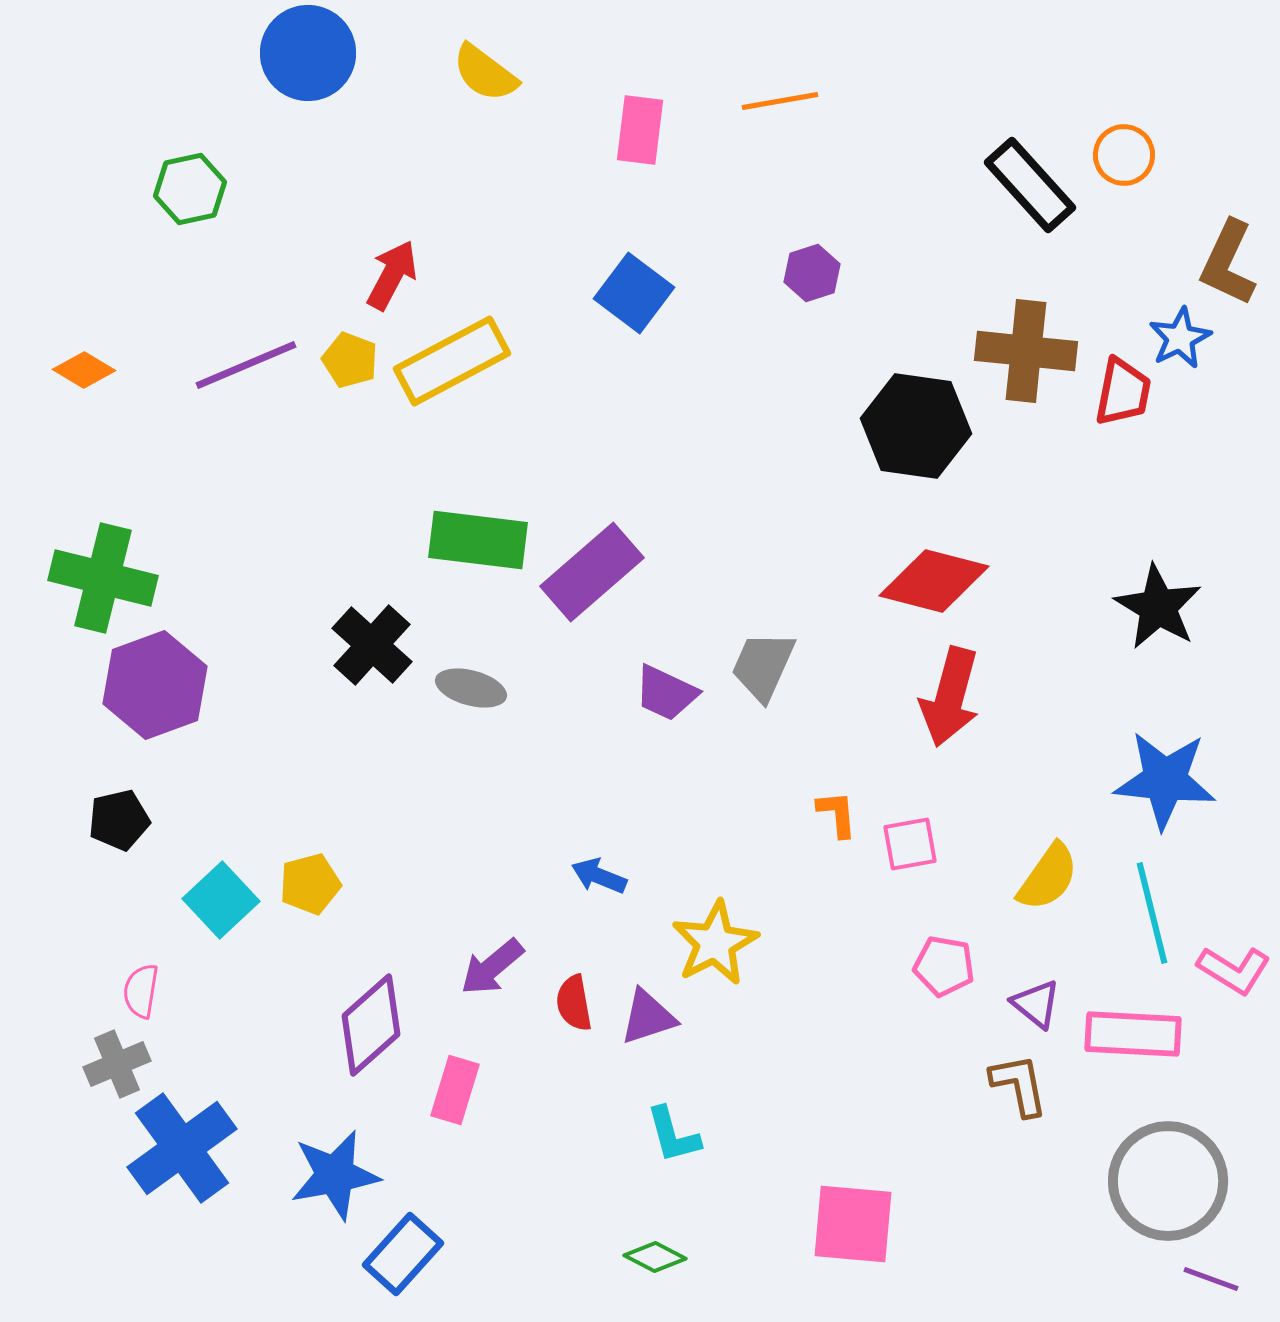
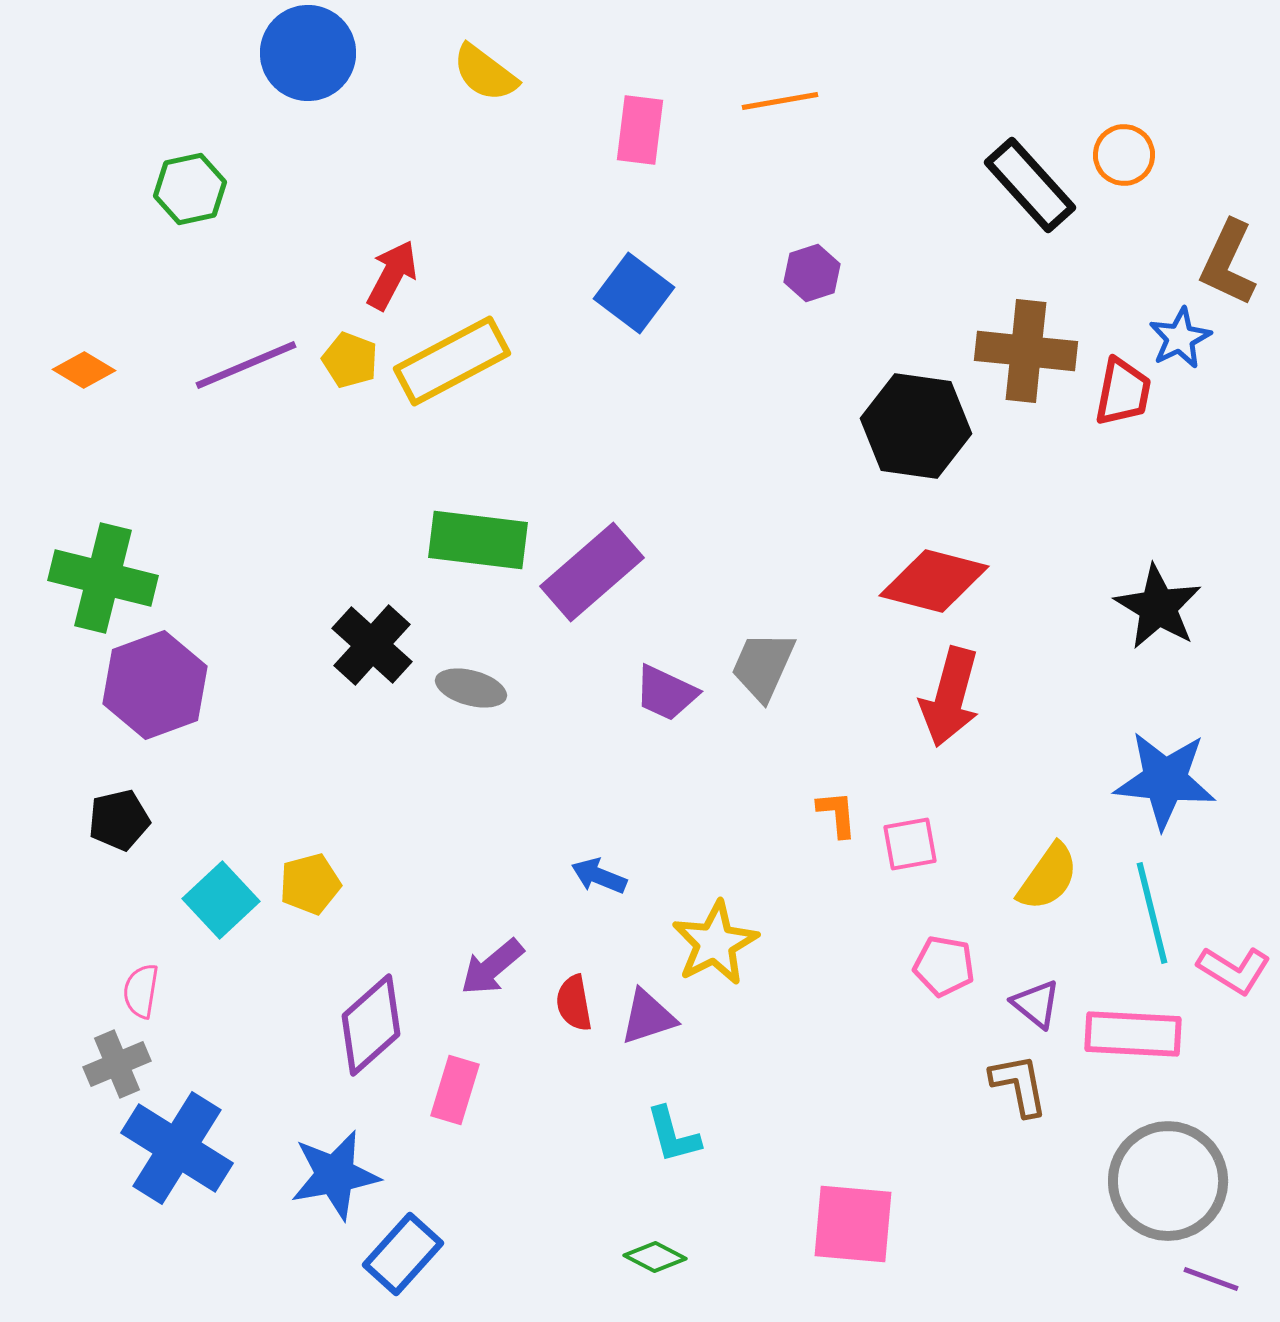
blue cross at (182, 1148): moved 5 px left; rotated 22 degrees counterclockwise
